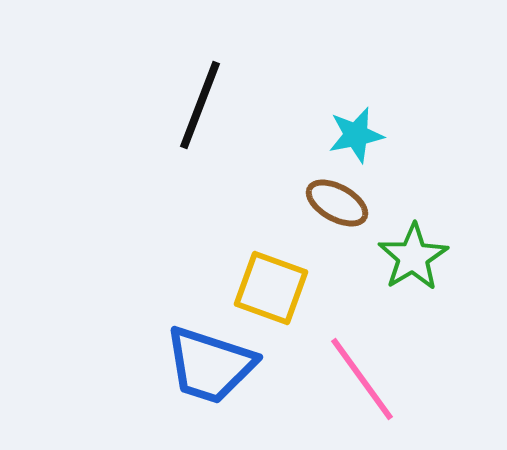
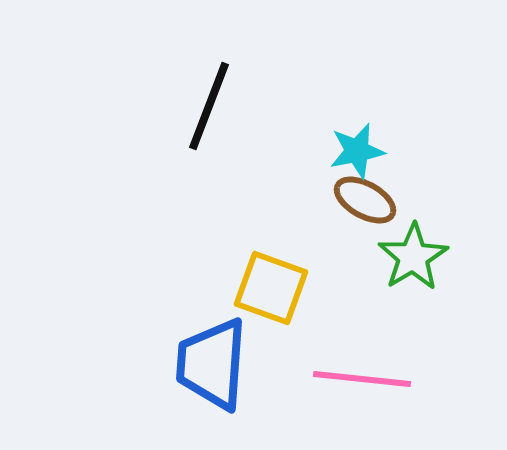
black line: moved 9 px right, 1 px down
cyan star: moved 1 px right, 16 px down
brown ellipse: moved 28 px right, 3 px up
blue trapezoid: moved 2 px right, 1 px up; rotated 76 degrees clockwise
pink line: rotated 48 degrees counterclockwise
